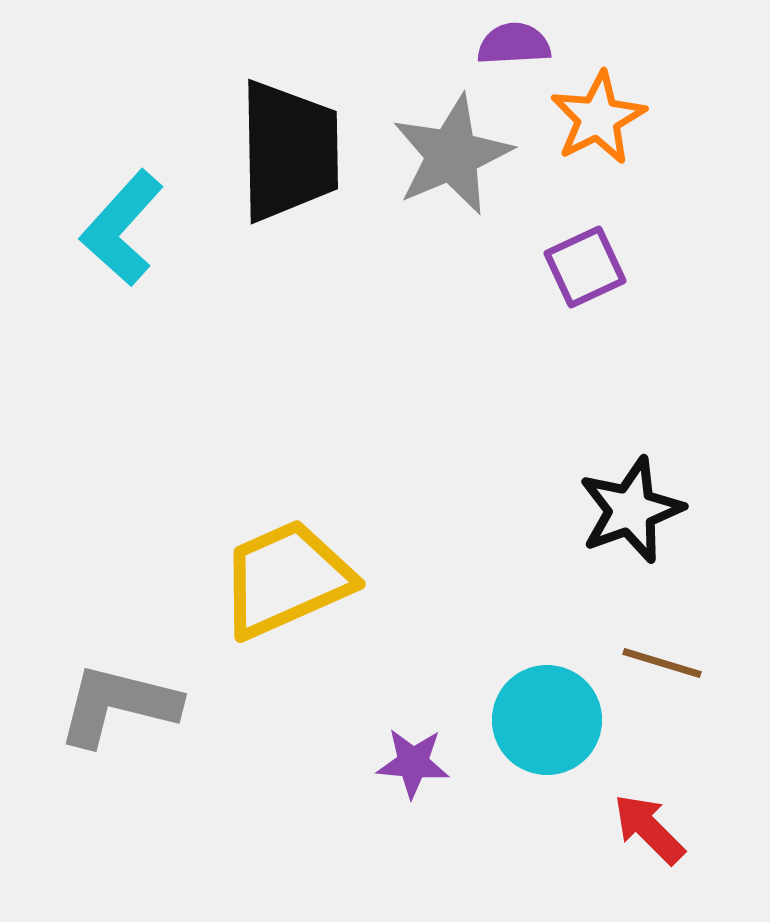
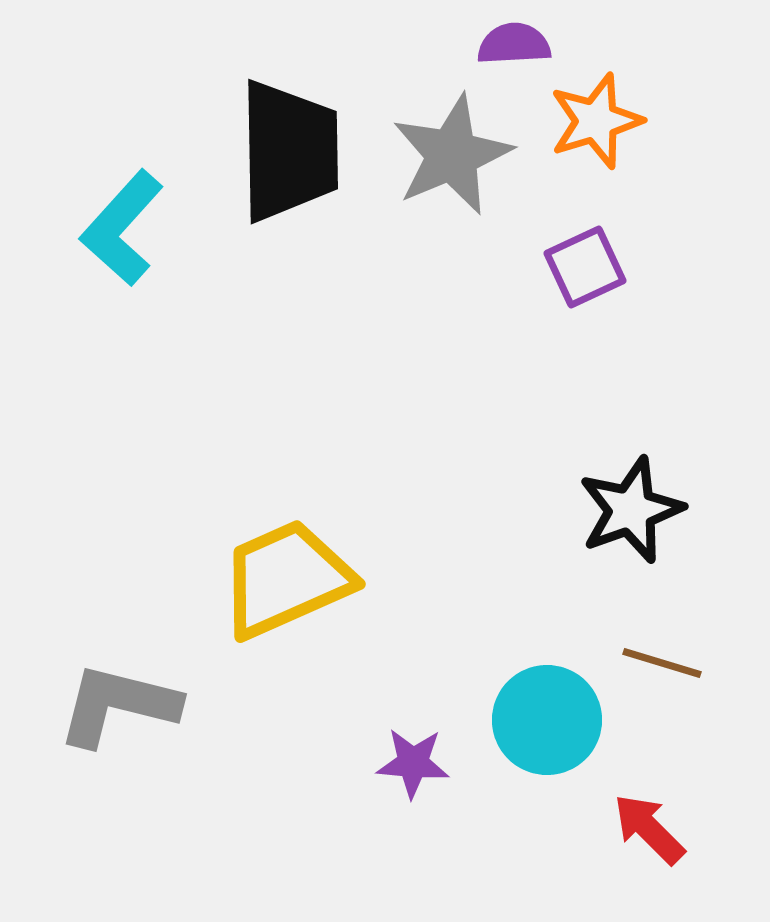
orange star: moved 2 px left, 3 px down; rotated 10 degrees clockwise
